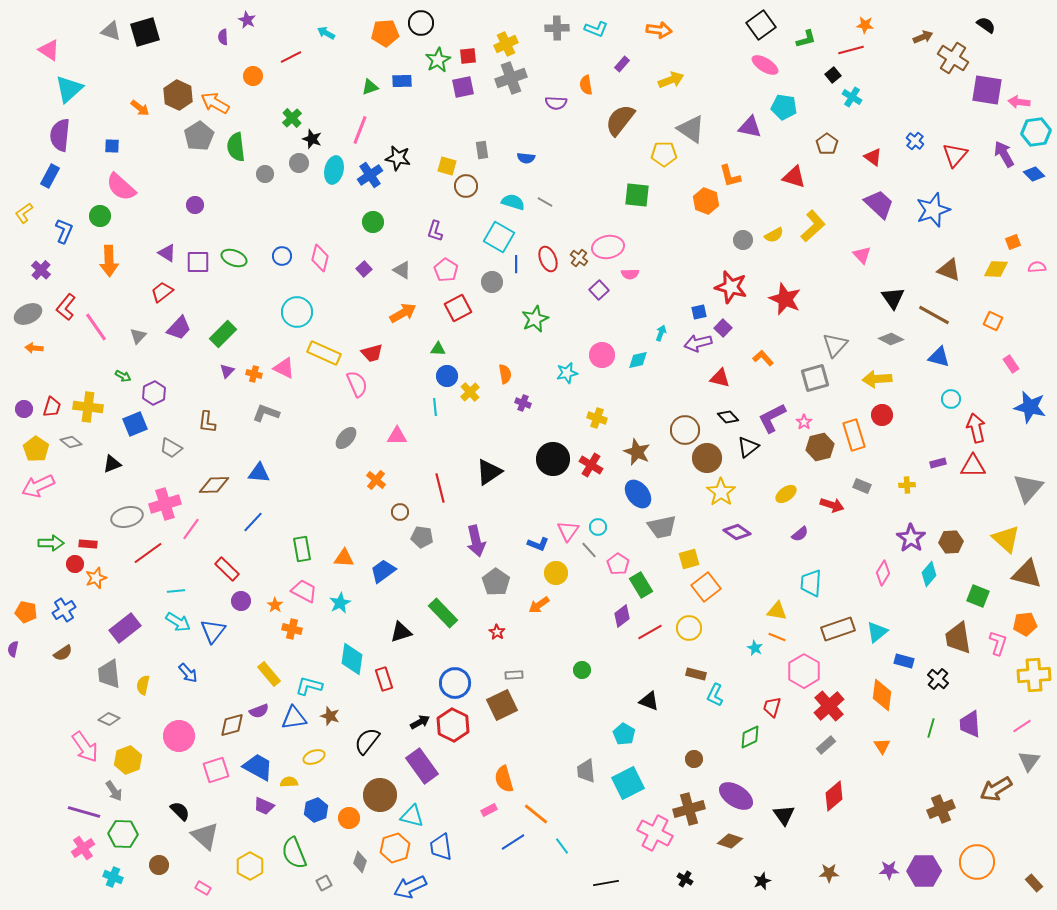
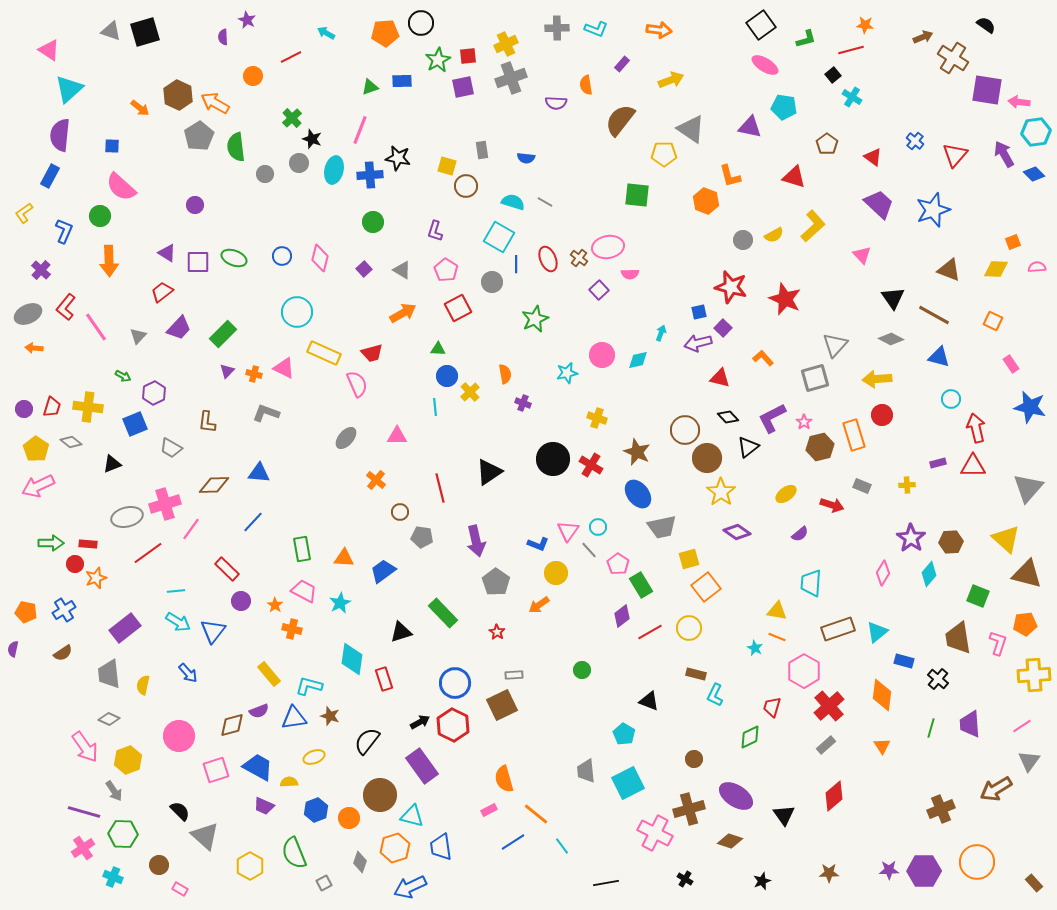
blue cross at (370, 175): rotated 30 degrees clockwise
pink rectangle at (203, 888): moved 23 px left, 1 px down
